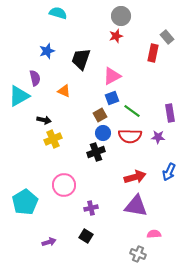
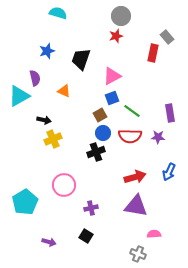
purple arrow: rotated 32 degrees clockwise
